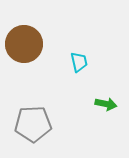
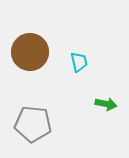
brown circle: moved 6 px right, 8 px down
gray pentagon: rotated 9 degrees clockwise
